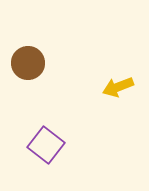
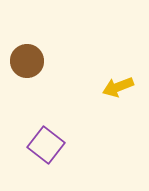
brown circle: moved 1 px left, 2 px up
